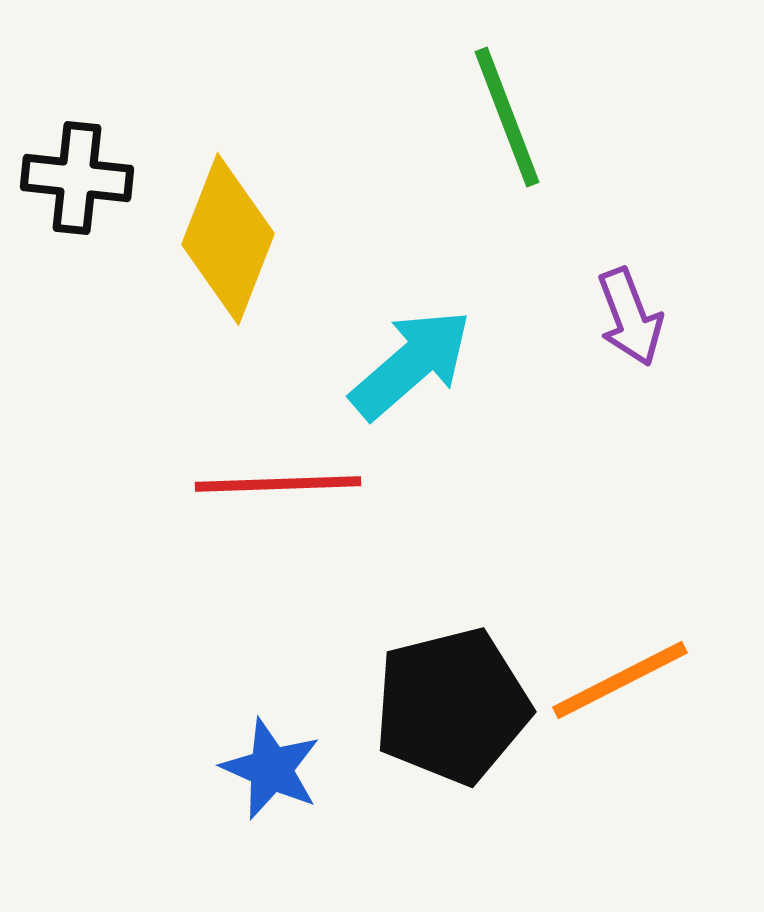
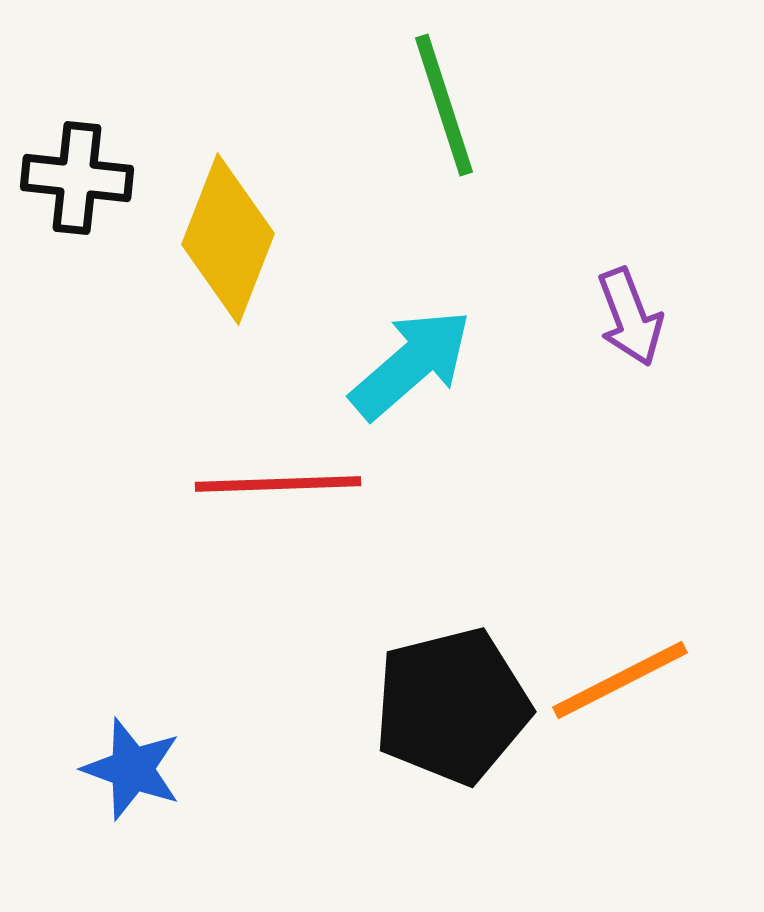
green line: moved 63 px left, 12 px up; rotated 3 degrees clockwise
blue star: moved 139 px left; rotated 4 degrees counterclockwise
